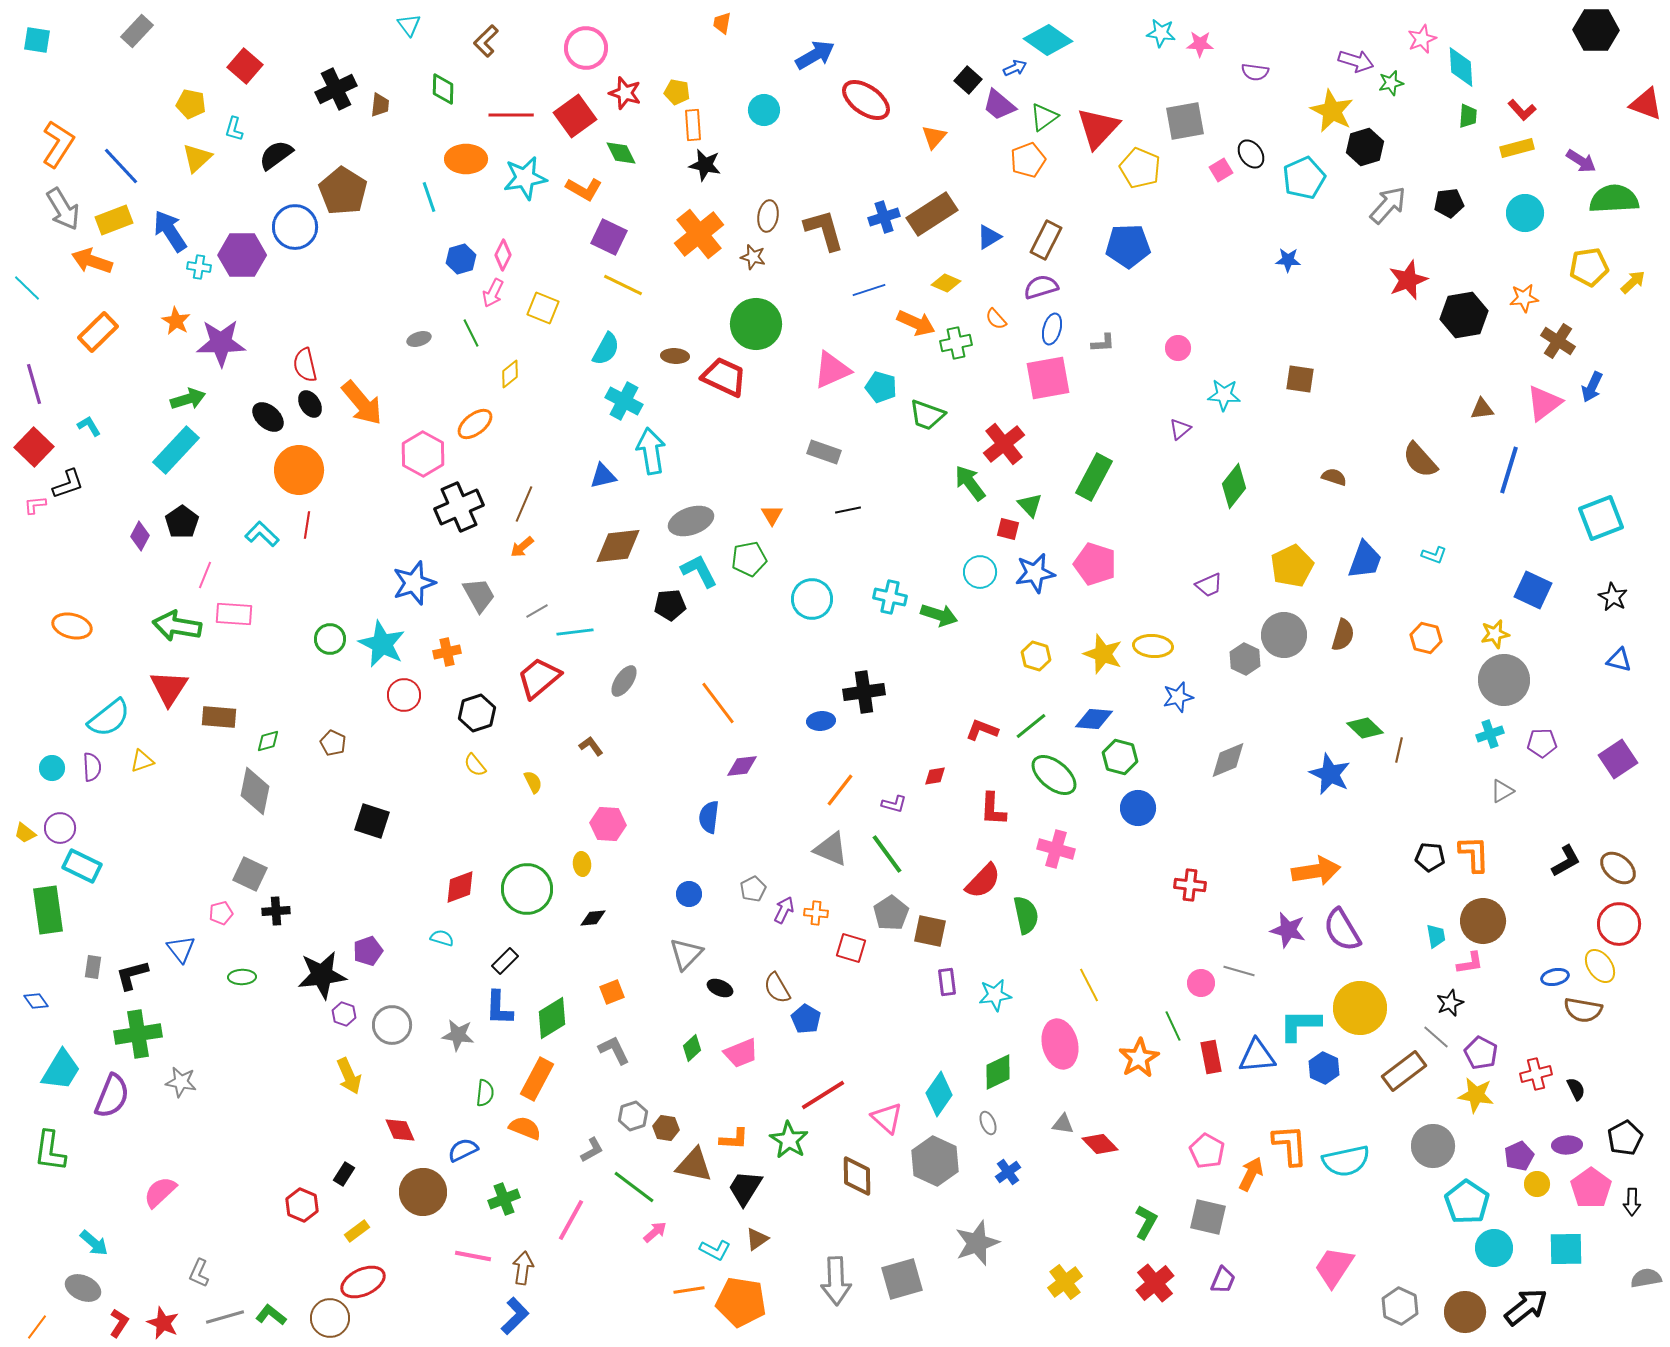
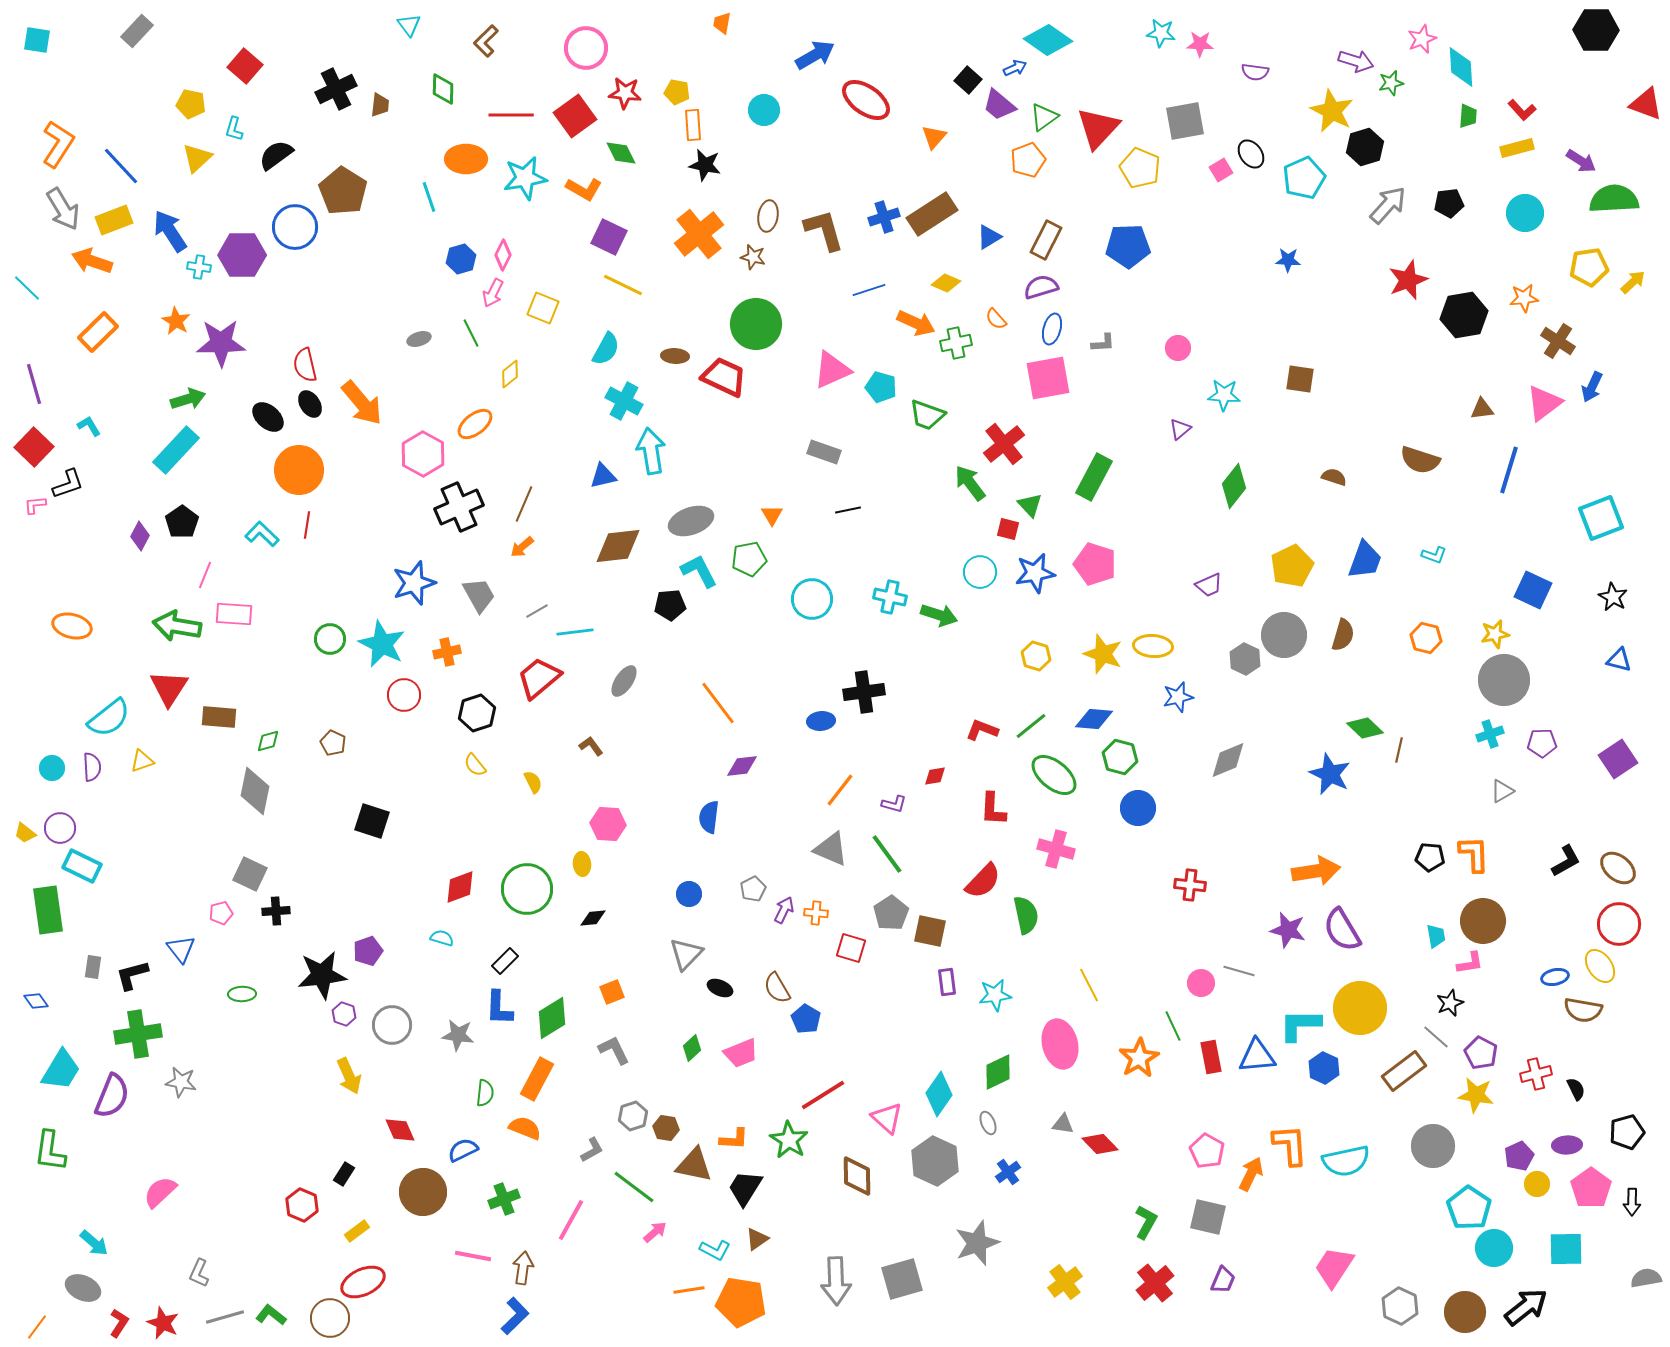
red star at (625, 93): rotated 12 degrees counterclockwise
brown semicircle at (1420, 460): rotated 30 degrees counterclockwise
green ellipse at (242, 977): moved 17 px down
black pentagon at (1625, 1138): moved 2 px right, 6 px up; rotated 12 degrees clockwise
cyan pentagon at (1467, 1202): moved 2 px right, 6 px down
